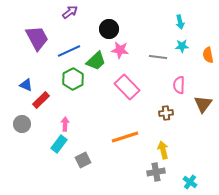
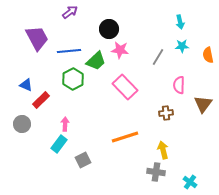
blue line: rotated 20 degrees clockwise
gray line: rotated 66 degrees counterclockwise
pink rectangle: moved 2 px left
gray cross: rotated 18 degrees clockwise
